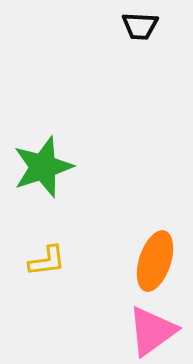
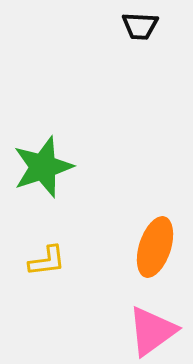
orange ellipse: moved 14 px up
